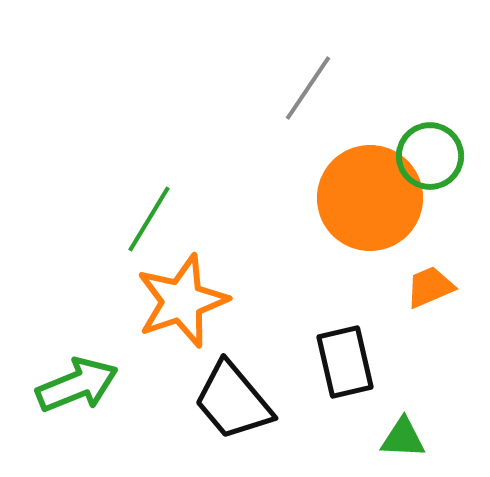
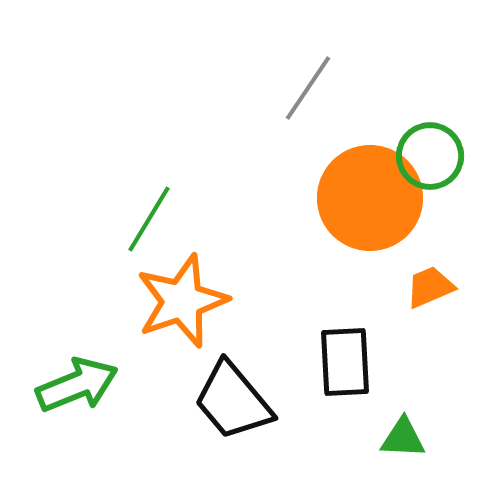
black rectangle: rotated 10 degrees clockwise
